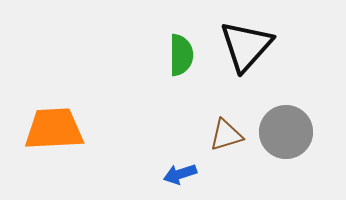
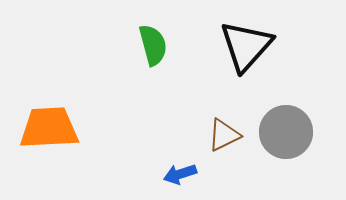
green semicircle: moved 28 px left, 10 px up; rotated 15 degrees counterclockwise
orange trapezoid: moved 5 px left, 1 px up
brown triangle: moved 2 px left; rotated 9 degrees counterclockwise
